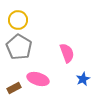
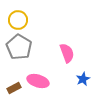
pink ellipse: moved 2 px down
